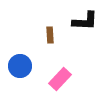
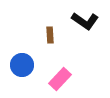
black L-shape: rotated 32 degrees clockwise
blue circle: moved 2 px right, 1 px up
